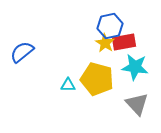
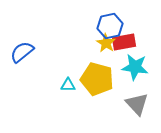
yellow star: moved 1 px right
